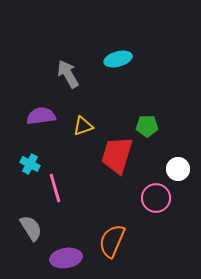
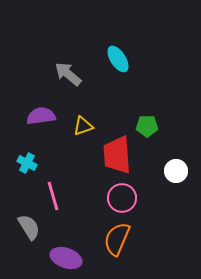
cyan ellipse: rotated 72 degrees clockwise
gray arrow: rotated 20 degrees counterclockwise
red trapezoid: rotated 21 degrees counterclockwise
cyan cross: moved 3 px left, 1 px up
white circle: moved 2 px left, 2 px down
pink line: moved 2 px left, 8 px down
pink circle: moved 34 px left
gray semicircle: moved 2 px left, 1 px up
orange semicircle: moved 5 px right, 2 px up
purple ellipse: rotated 28 degrees clockwise
